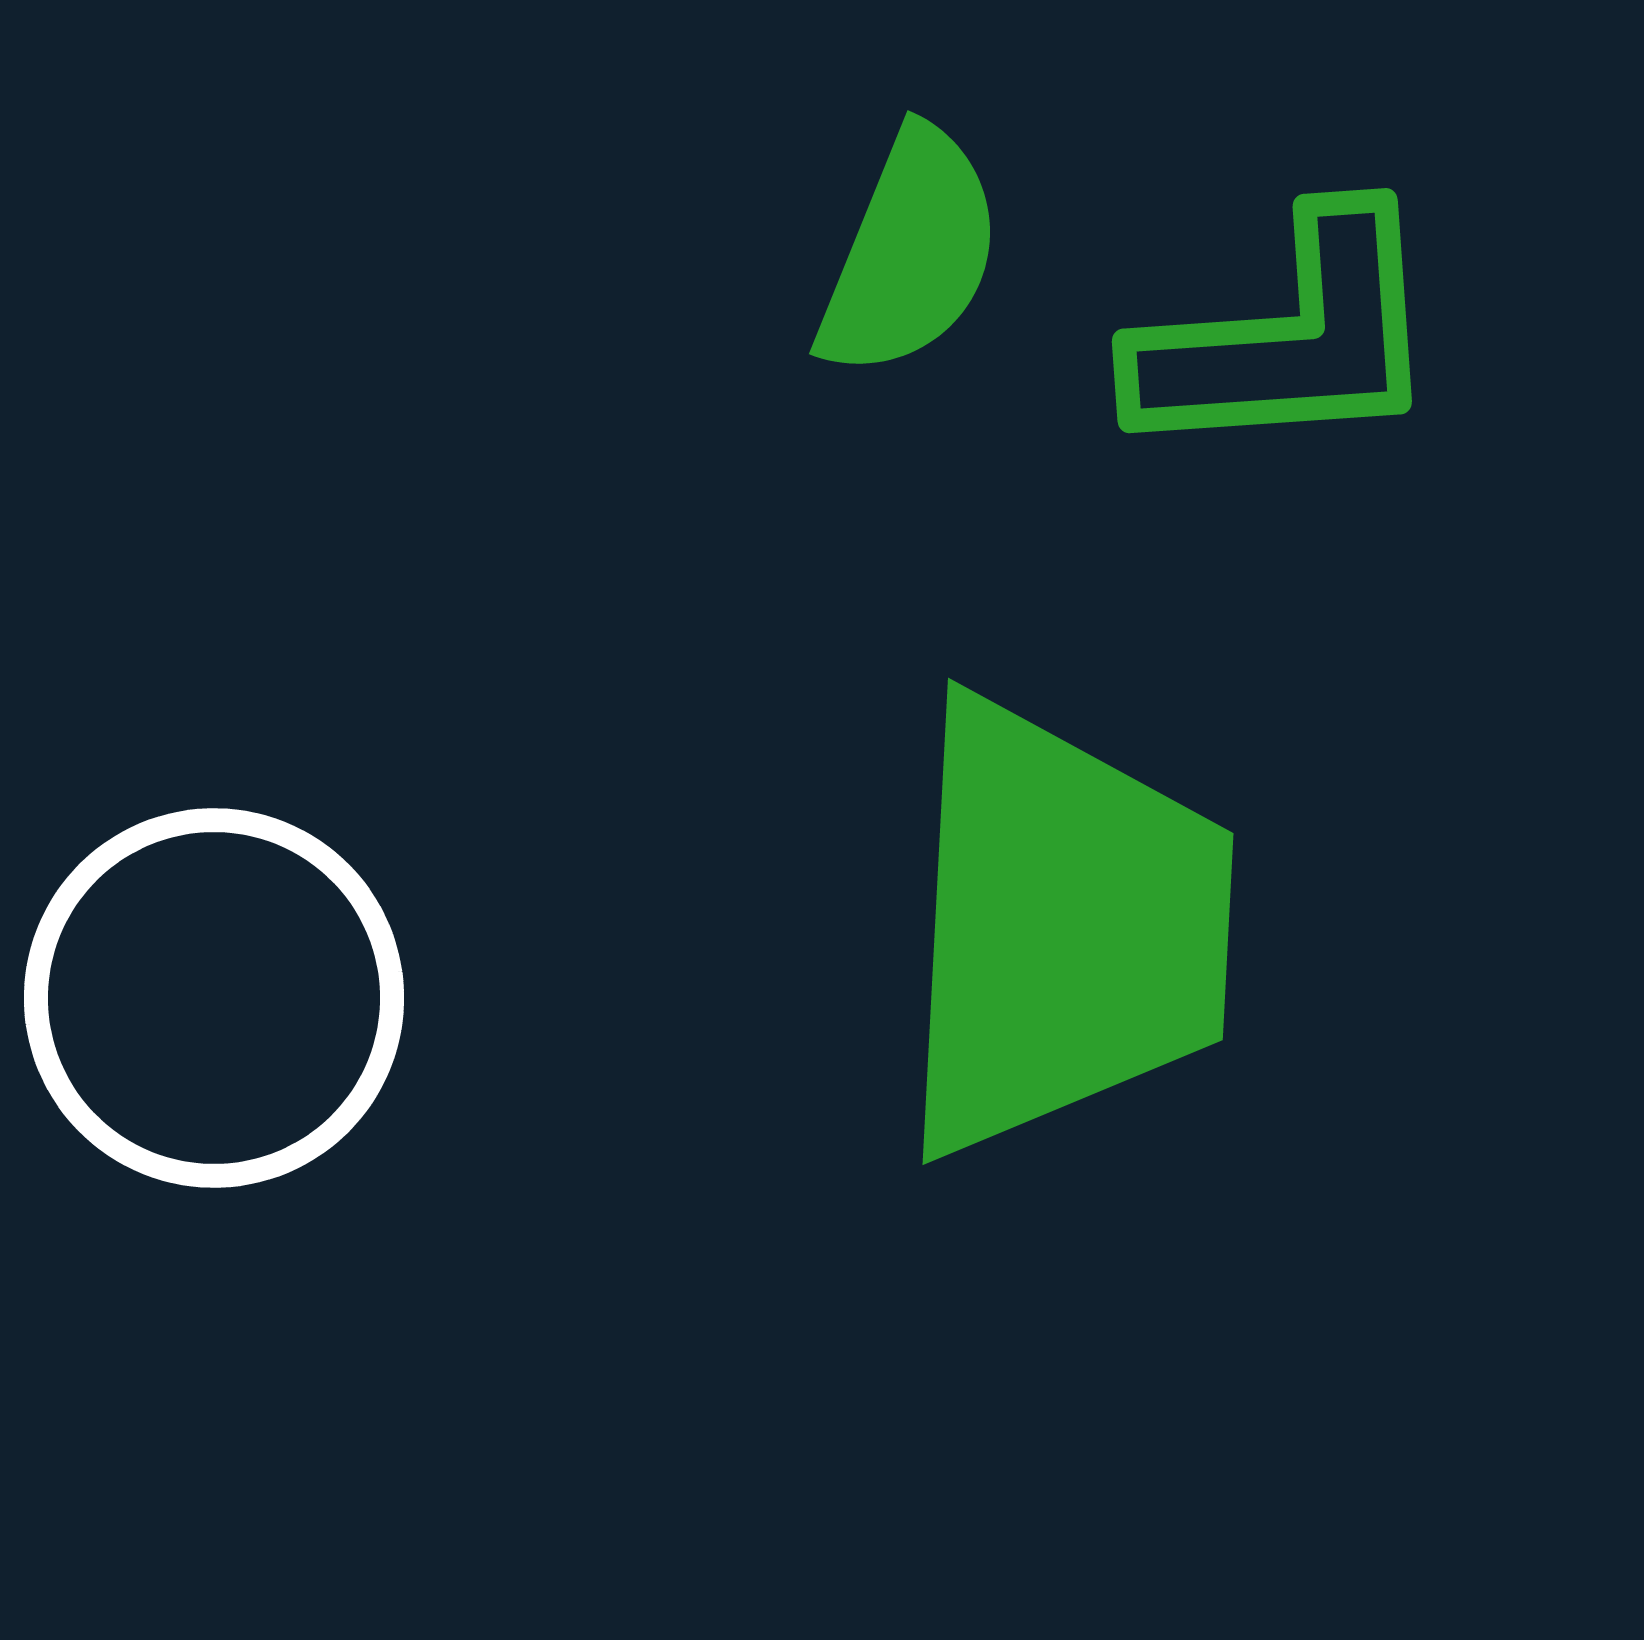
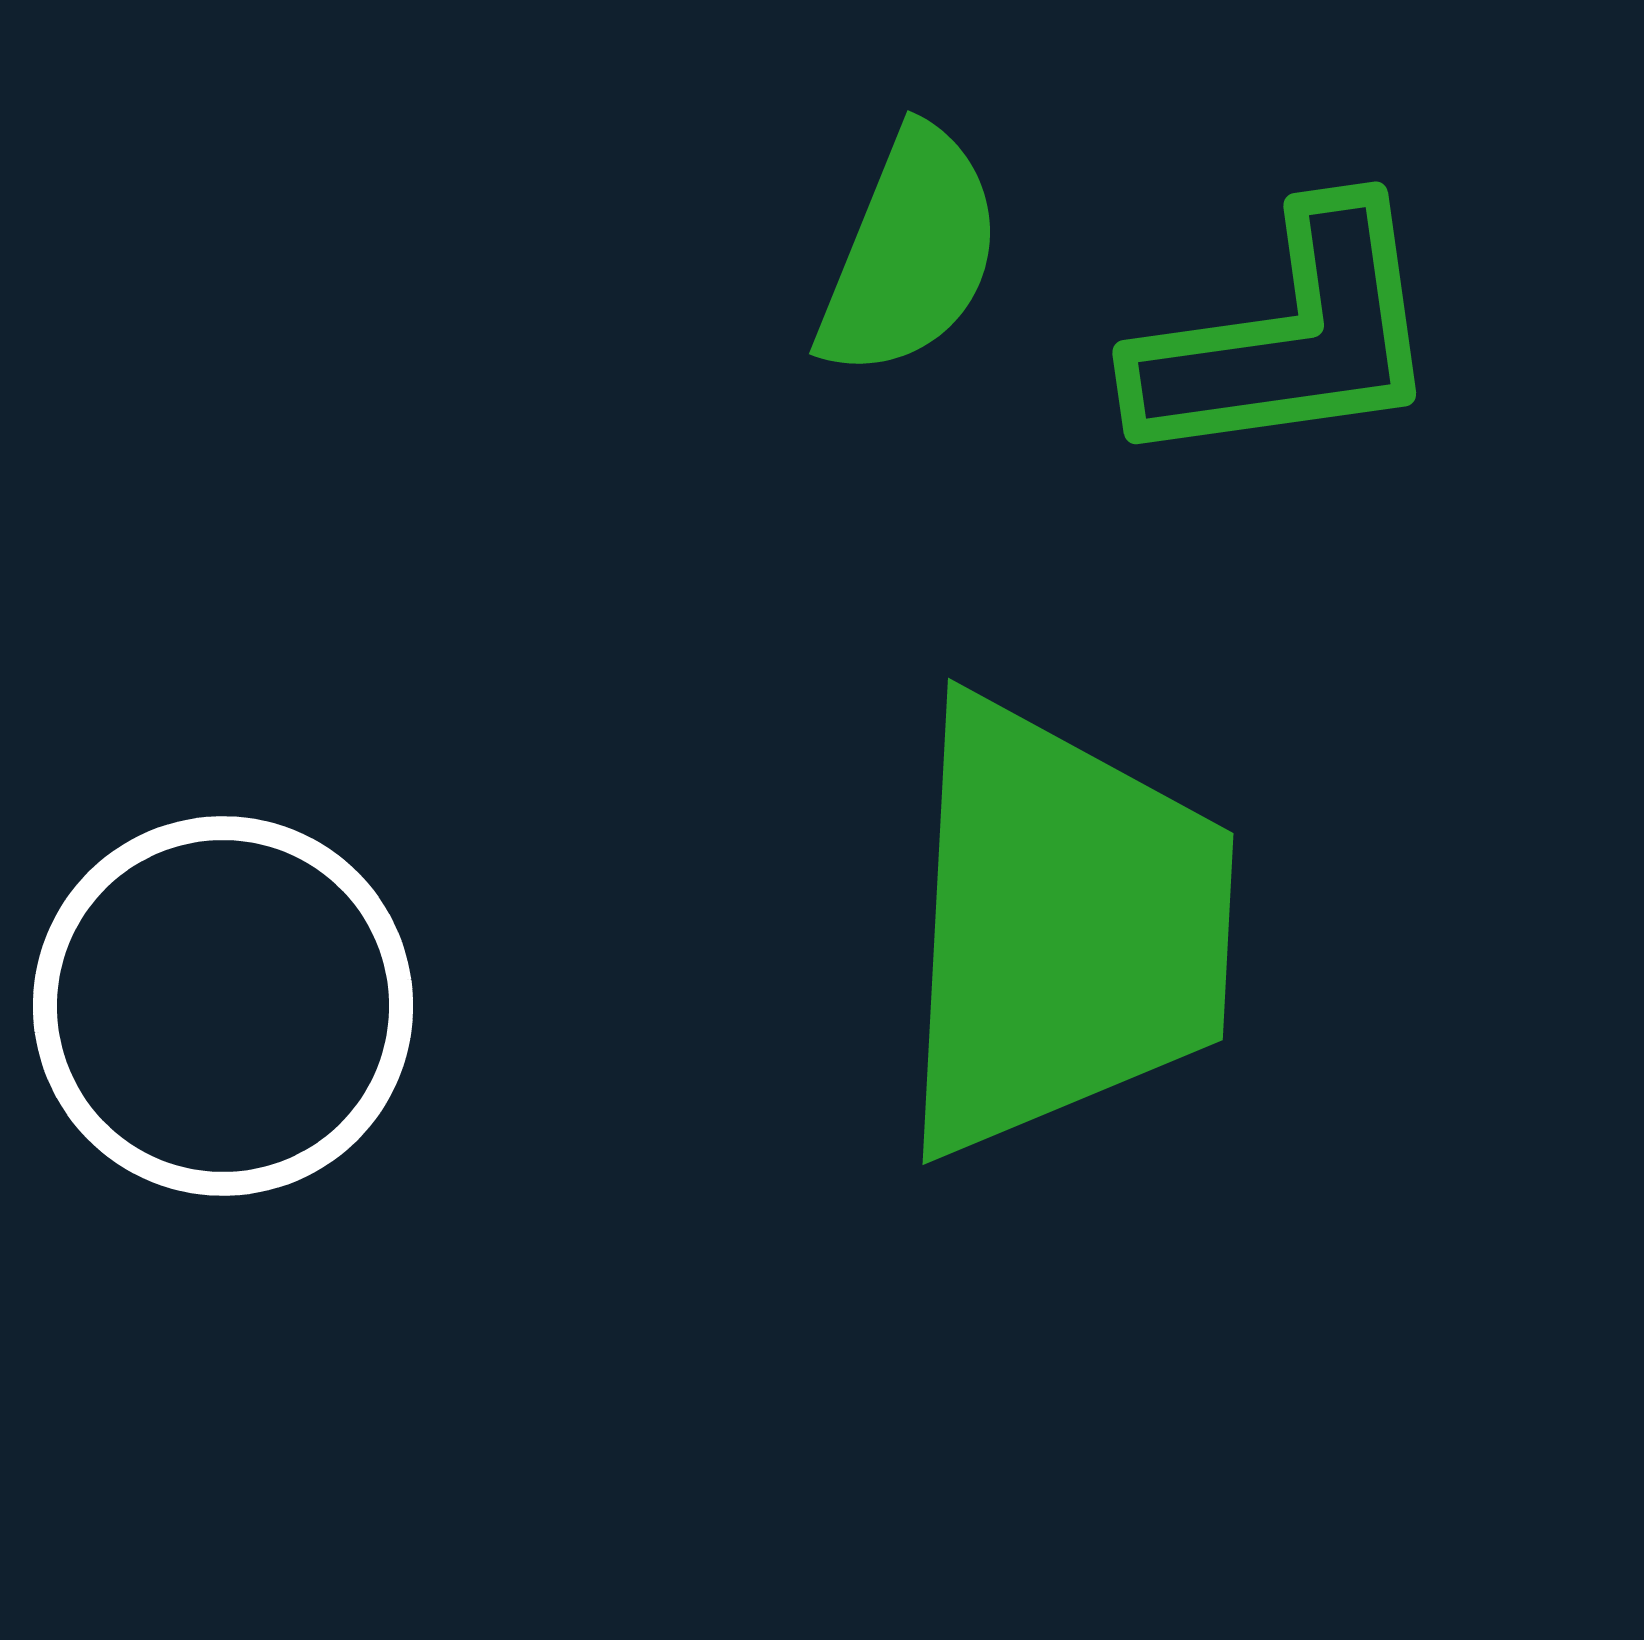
green L-shape: rotated 4 degrees counterclockwise
white circle: moved 9 px right, 8 px down
